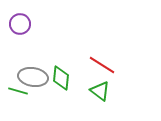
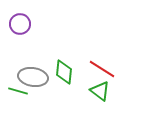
red line: moved 4 px down
green diamond: moved 3 px right, 6 px up
